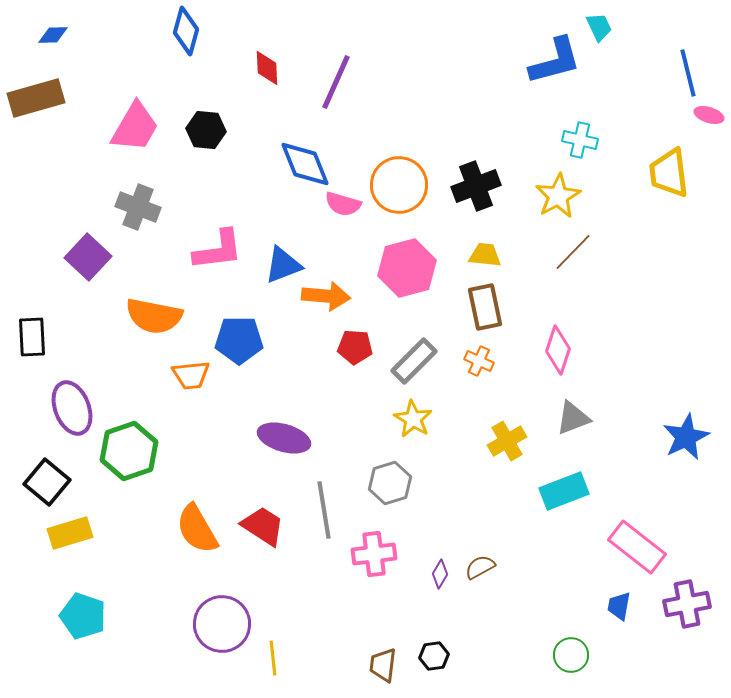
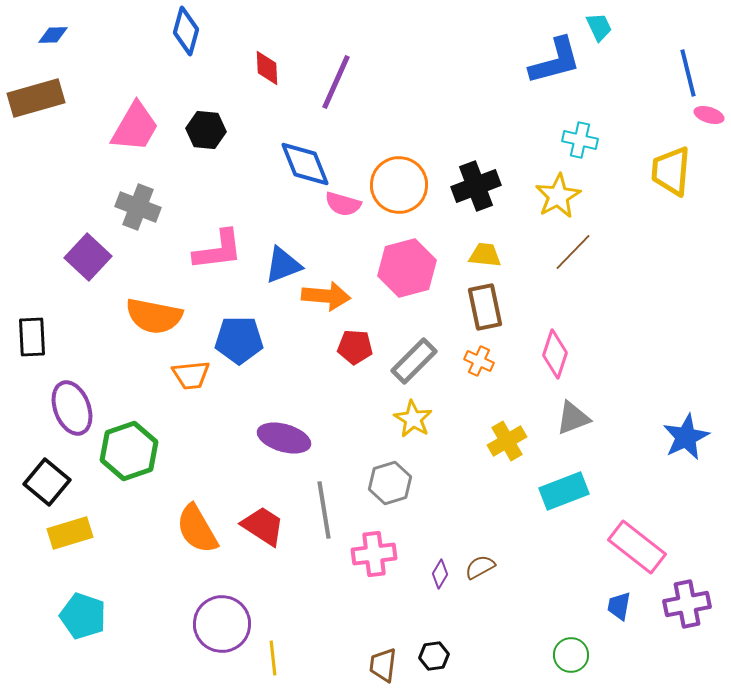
yellow trapezoid at (669, 173): moved 2 px right, 2 px up; rotated 12 degrees clockwise
pink diamond at (558, 350): moved 3 px left, 4 px down
